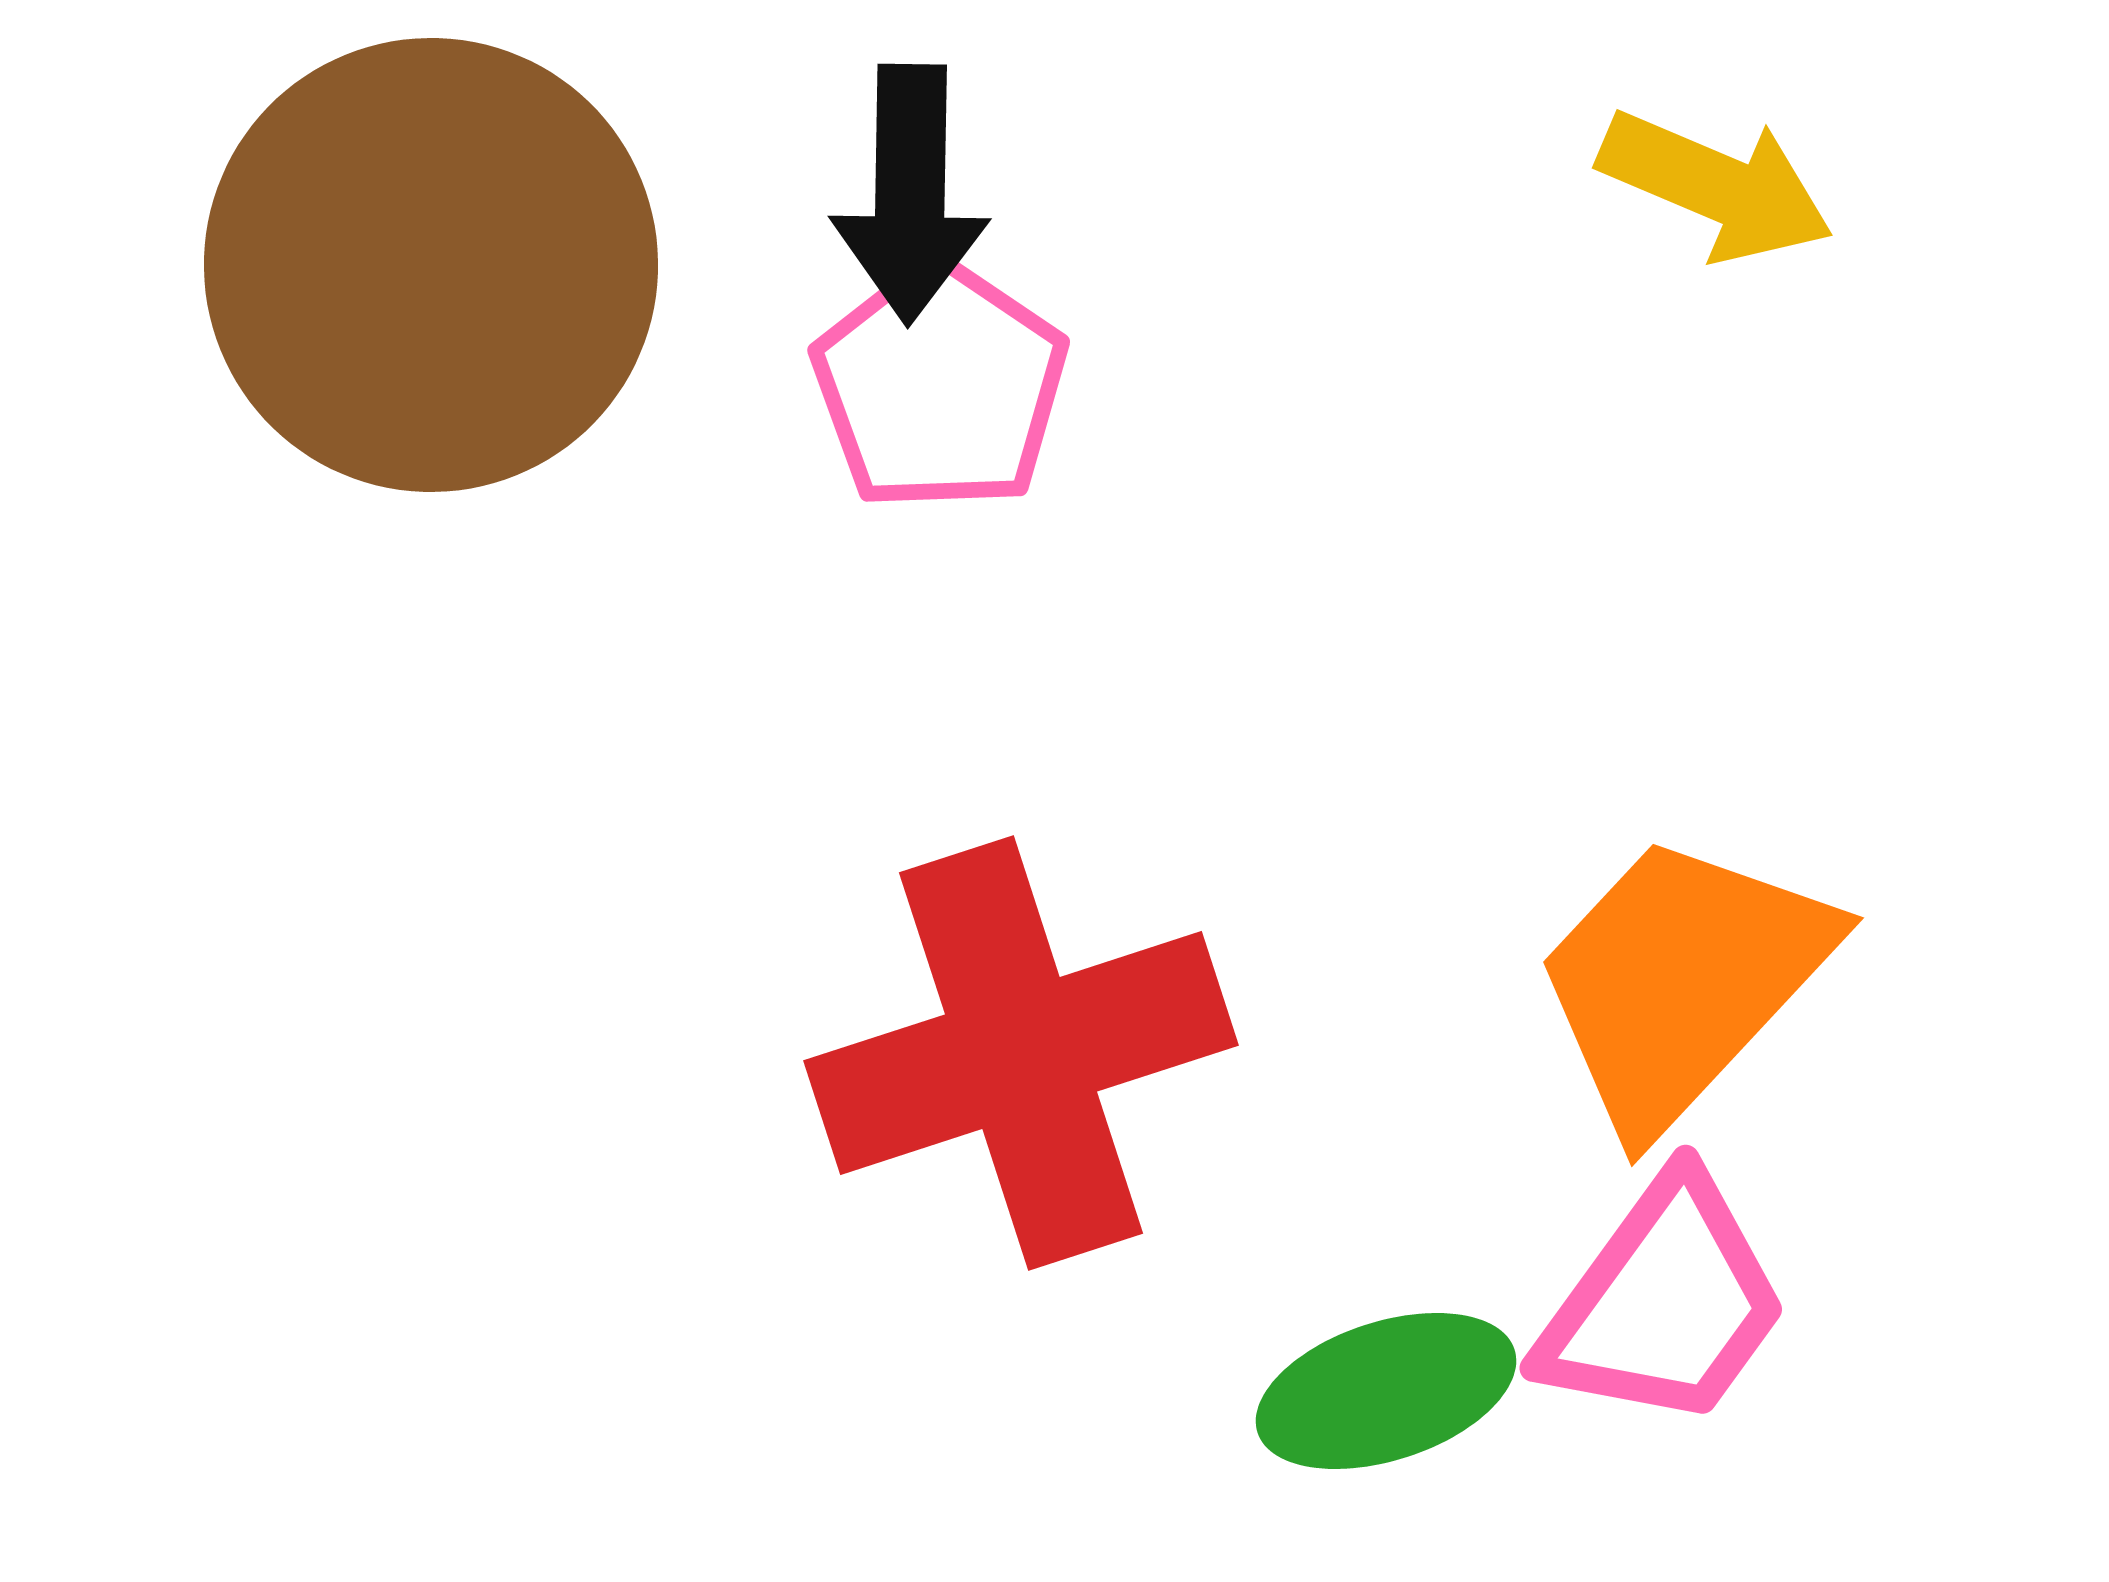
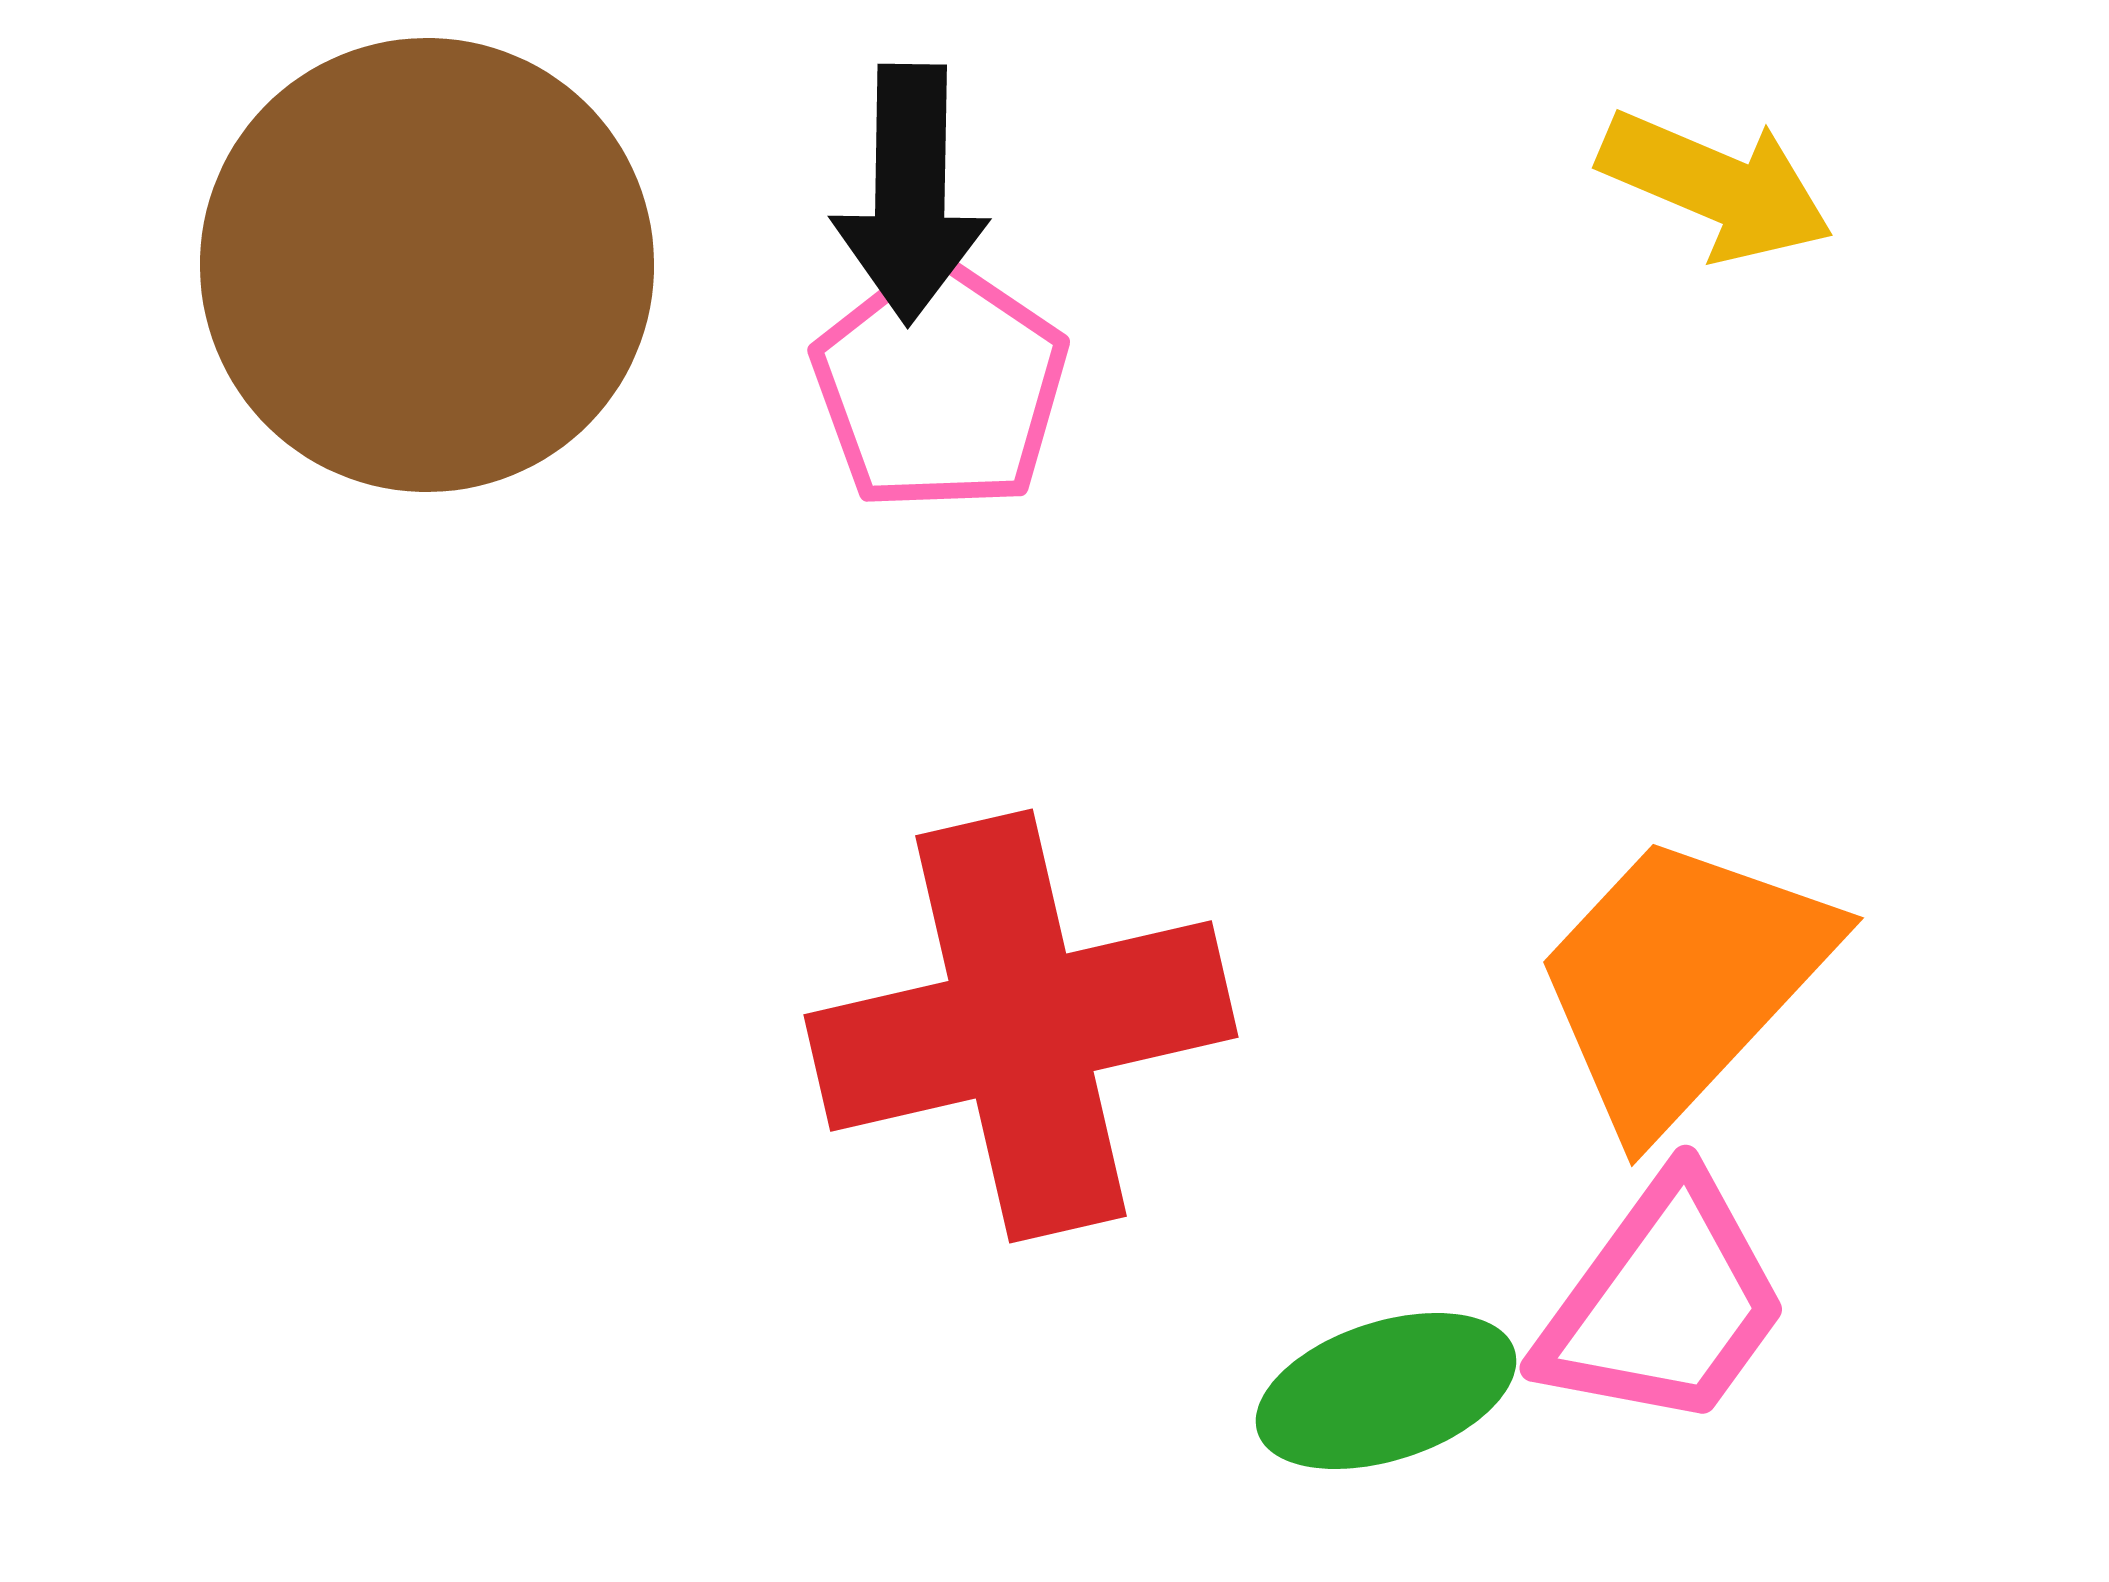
brown circle: moved 4 px left
red cross: moved 27 px up; rotated 5 degrees clockwise
